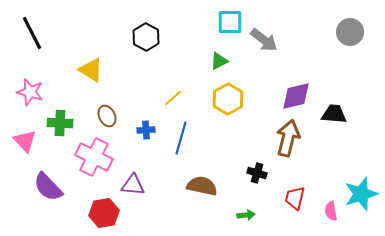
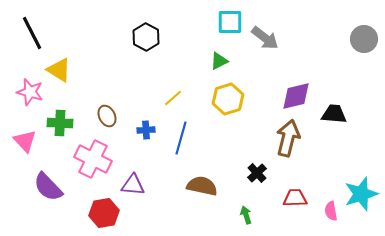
gray circle: moved 14 px right, 7 px down
gray arrow: moved 1 px right, 2 px up
yellow triangle: moved 32 px left
yellow hexagon: rotated 12 degrees clockwise
pink cross: moved 1 px left, 2 px down
black cross: rotated 30 degrees clockwise
red trapezoid: rotated 75 degrees clockwise
green arrow: rotated 102 degrees counterclockwise
